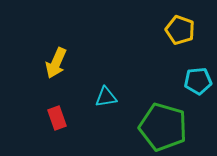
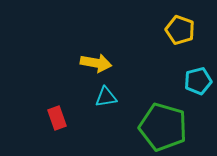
yellow arrow: moved 40 px right; rotated 104 degrees counterclockwise
cyan pentagon: rotated 8 degrees counterclockwise
